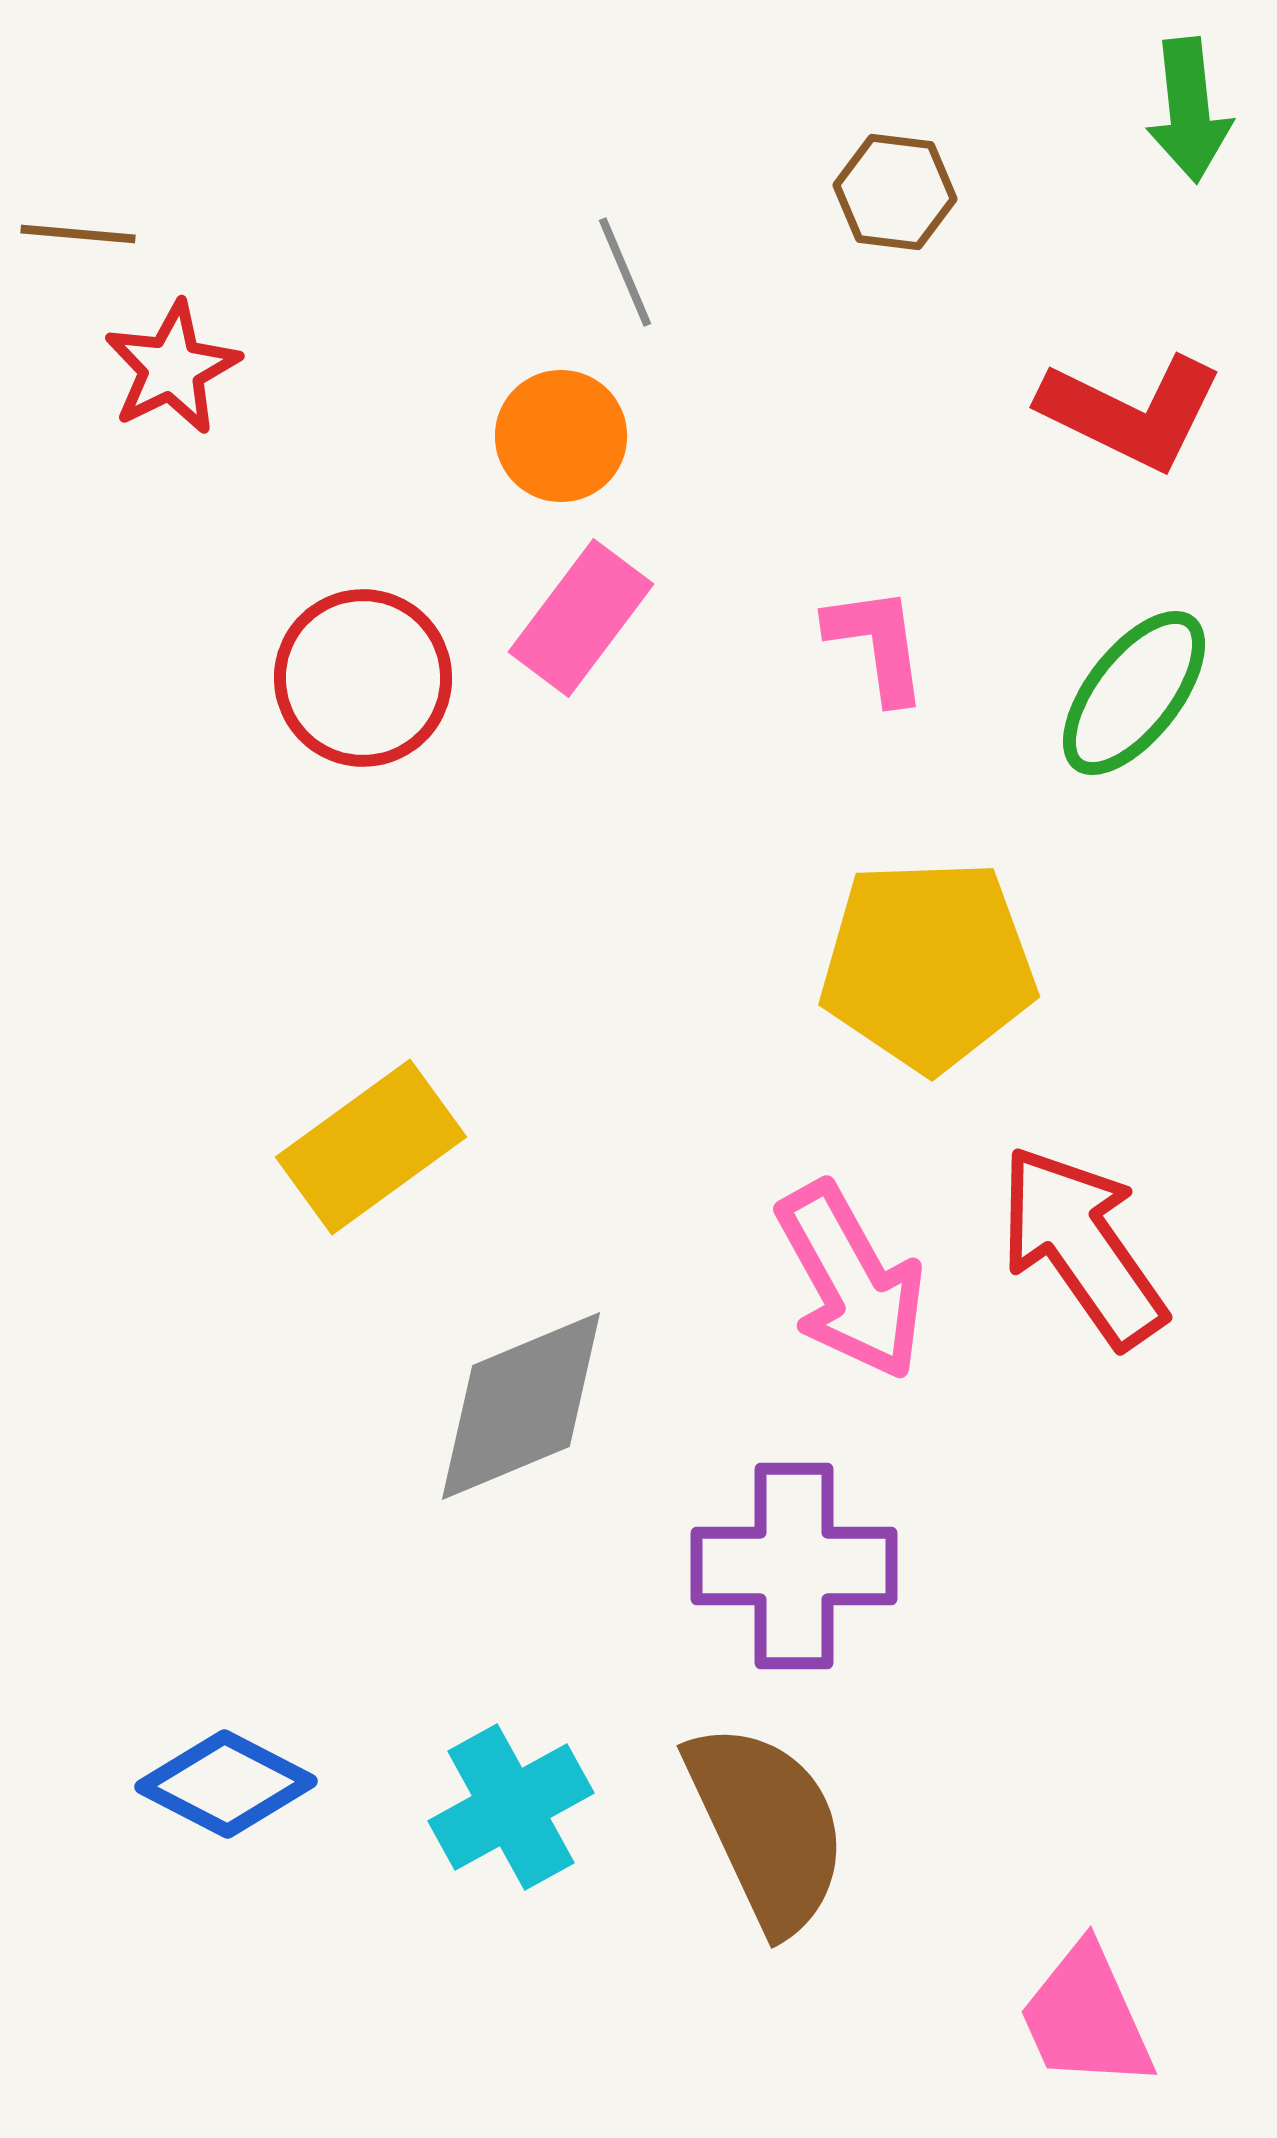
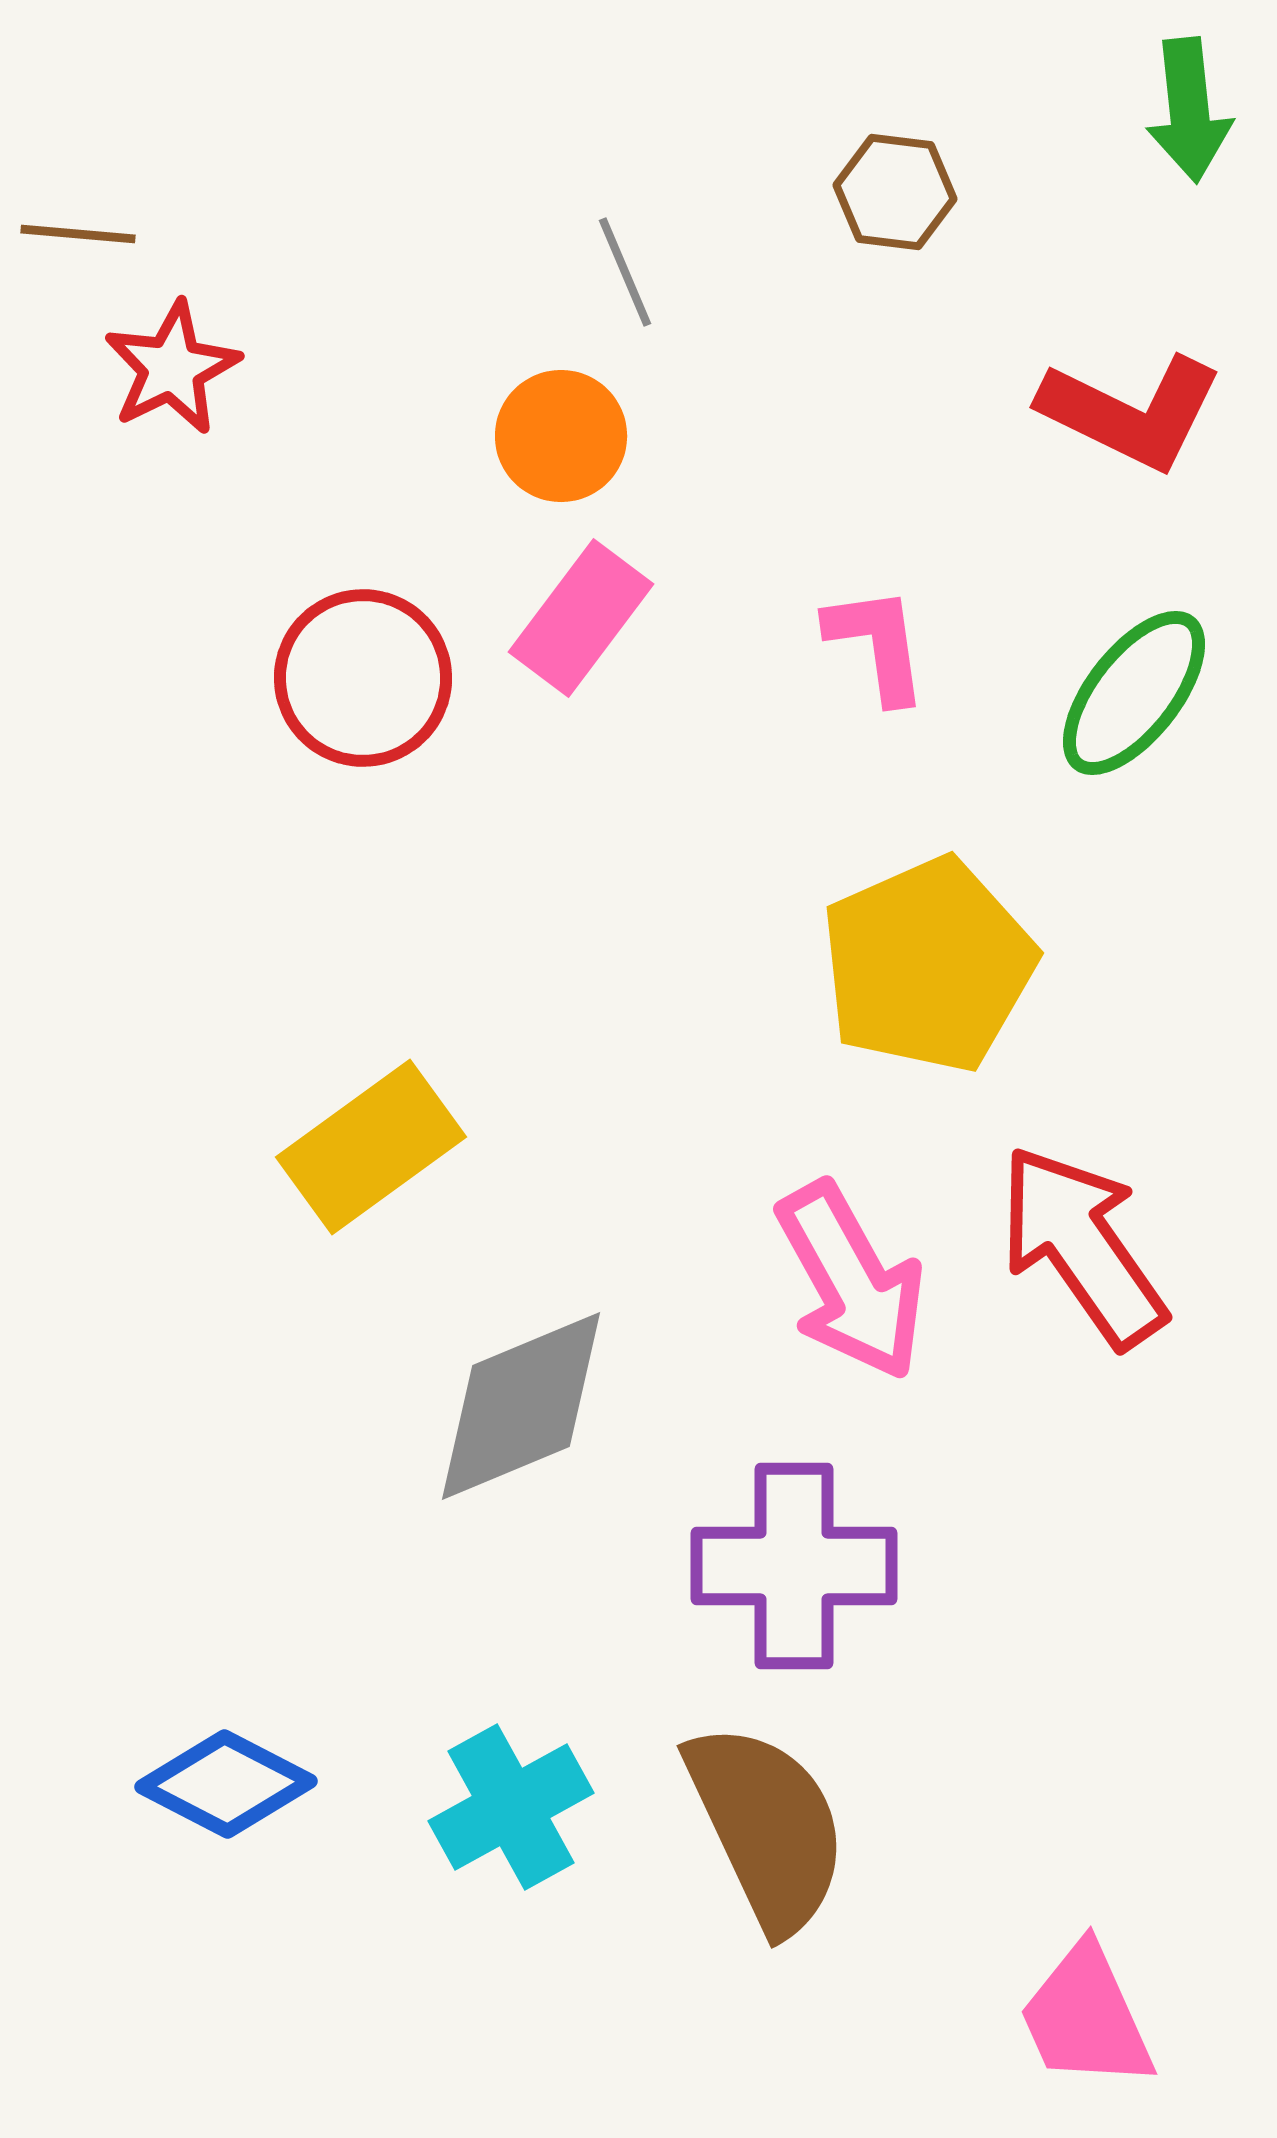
yellow pentagon: rotated 22 degrees counterclockwise
